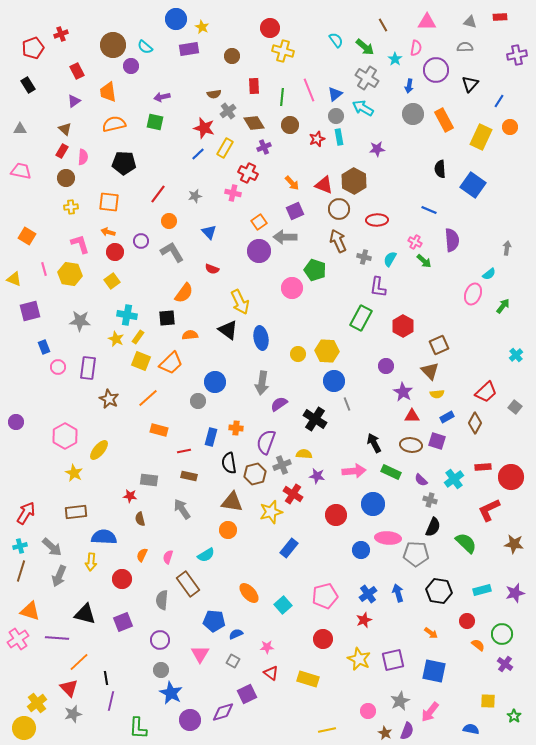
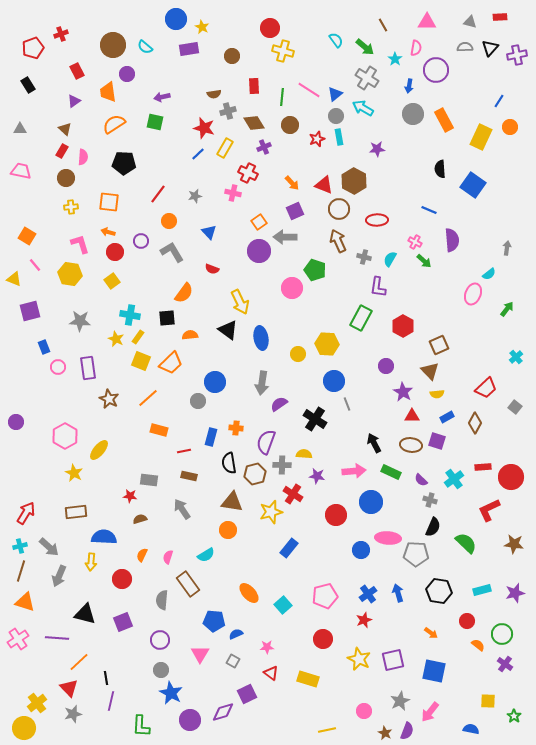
purple circle at (131, 66): moved 4 px left, 8 px down
black triangle at (470, 84): moved 20 px right, 36 px up
pink line at (309, 90): rotated 35 degrees counterclockwise
gray cross at (228, 111): rotated 21 degrees clockwise
orange semicircle at (114, 124): rotated 20 degrees counterclockwise
pink line at (44, 269): moved 9 px left, 4 px up; rotated 24 degrees counterclockwise
green arrow at (503, 306): moved 4 px right, 3 px down
cyan cross at (127, 315): moved 3 px right
yellow hexagon at (327, 351): moved 7 px up
cyan cross at (516, 355): moved 2 px down
purple rectangle at (88, 368): rotated 15 degrees counterclockwise
red trapezoid at (486, 392): moved 4 px up
gray cross at (282, 465): rotated 24 degrees clockwise
blue circle at (373, 504): moved 2 px left, 2 px up
brown semicircle at (140, 519): rotated 88 degrees clockwise
gray arrow at (52, 547): moved 3 px left
orange triangle at (30, 611): moved 5 px left, 9 px up
pink circle at (368, 711): moved 4 px left
green L-shape at (138, 728): moved 3 px right, 2 px up
